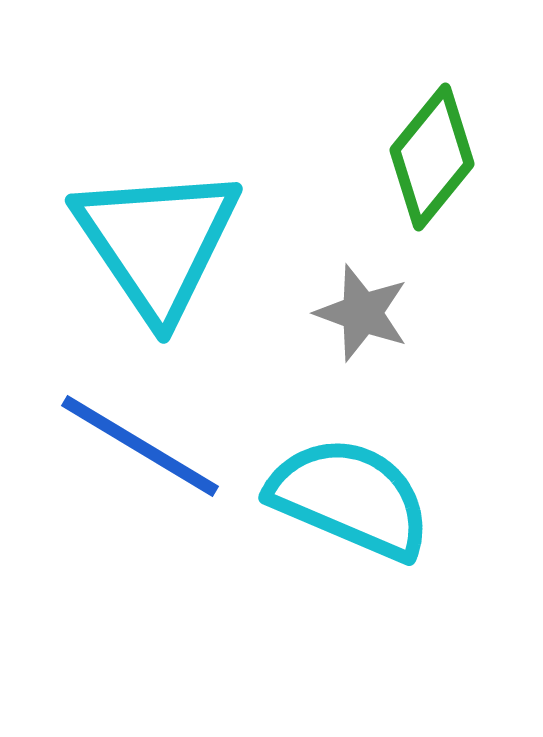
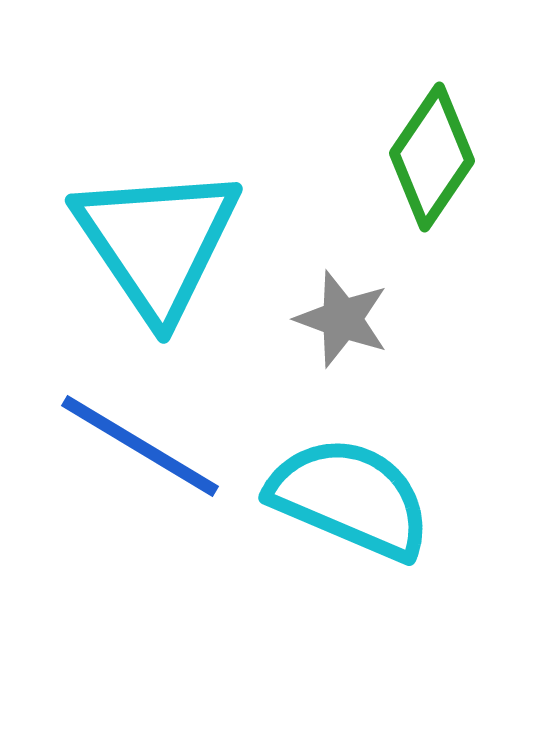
green diamond: rotated 5 degrees counterclockwise
gray star: moved 20 px left, 6 px down
